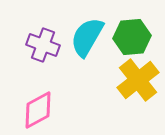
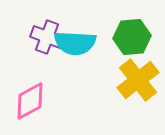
cyan semicircle: moved 12 px left, 6 px down; rotated 117 degrees counterclockwise
purple cross: moved 4 px right, 8 px up
pink diamond: moved 8 px left, 9 px up
